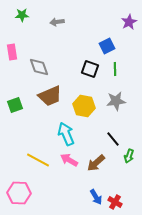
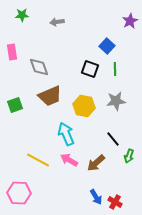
purple star: moved 1 px right, 1 px up
blue square: rotated 21 degrees counterclockwise
